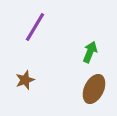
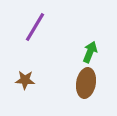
brown star: rotated 24 degrees clockwise
brown ellipse: moved 8 px left, 6 px up; rotated 16 degrees counterclockwise
